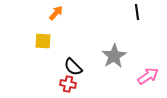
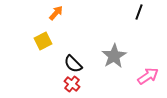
black line: moved 2 px right; rotated 28 degrees clockwise
yellow square: rotated 30 degrees counterclockwise
black semicircle: moved 3 px up
red cross: moved 4 px right; rotated 28 degrees clockwise
